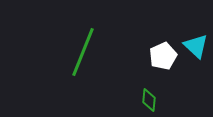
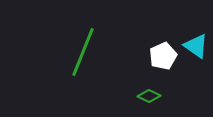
cyan triangle: rotated 8 degrees counterclockwise
green diamond: moved 4 px up; rotated 70 degrees counterclockwise
